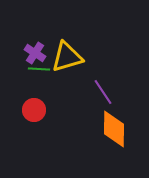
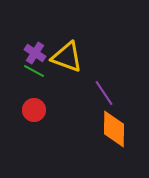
yellow triangle: rotated 36 degrees clockwise
green line: moved 5 px left, 2 px down; rotated 25 degrees clockwise
purple line: moved 1 px right, 1 px down
